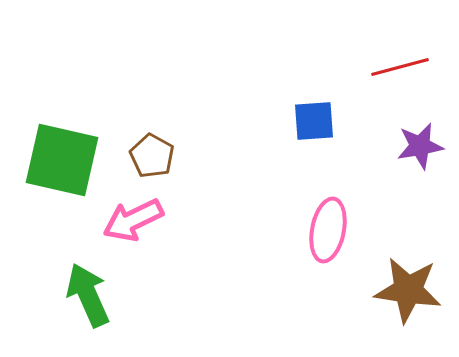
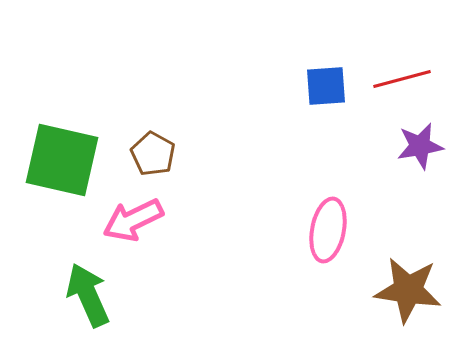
red line: moved 2 px right, 12 px down
blue square: moved 12 px right, 35 px up
brown pentagon: moved 1 px right, 2 px up
